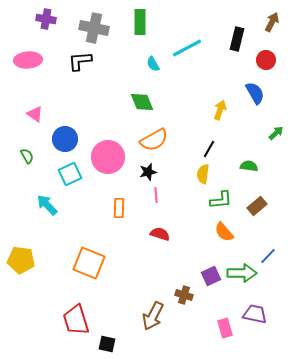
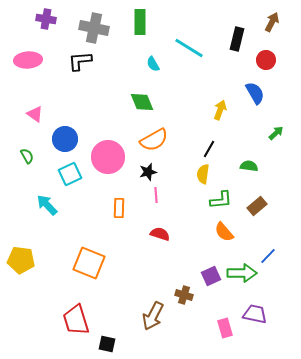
cyan line at (187, 48): moved 2 px right; rotated 60 degrees clockwise
